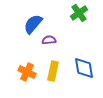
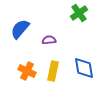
blue semicircle: moved 13 px left, 5 px down
orange cross: moved 1 px up
